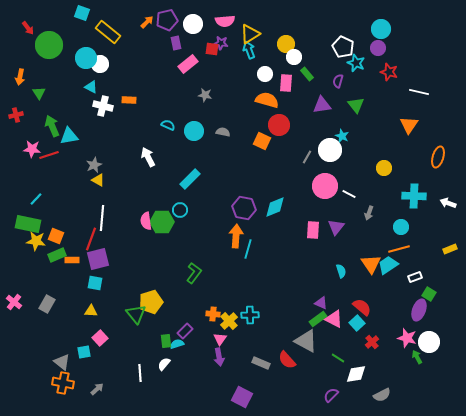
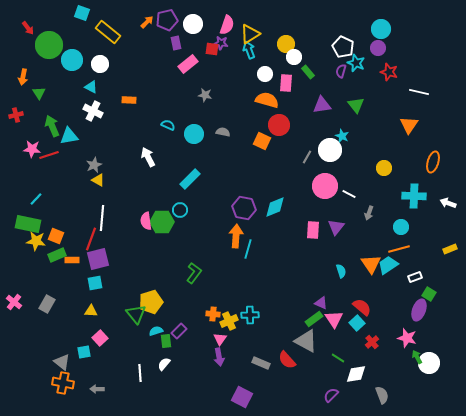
pink semicircle at (225, 21): moved 2 px right, 4 px down; rotated 66 degrees counterclockwise
cyan circle at (86, 58): moved 14 px left, 2 px down
green rectangle at (307, 74): moved 1 px right, 2 px up
orange arrow at (20, 77): moved 3 px right
purple semicircle at (338, 81): moved 3 px right, 10 px up
white cross at (103, 106): moved 10 px left, 5 px down; rotated 12 degrees clockwise
cyan circle at (194, 131): moved 3 px down
orange ellipse at (438, 157): moved 5 px left, 5 px down
cyan square at (95, 283): rotated 21 degrees counterclockwise
green rectangle at (318, 319): moved 4 px left
pink triangle at (334, 319): rotated 30 degrees clockwise
yellow cross at (229, 321): rotated 18 degrees clockwise
purple rectangle at (185, 331): moved 6 px left
white circle at (429, 342): moved 21 px down
cyan semicircle at (177, 344): moved 21 px left, 13 px up
gray arrow at (97, 389): rotated 136 degrees counterclockwise
gray semicircle at (382, 395): rotated 84 degrees counterclockwise
